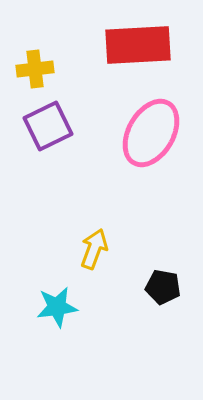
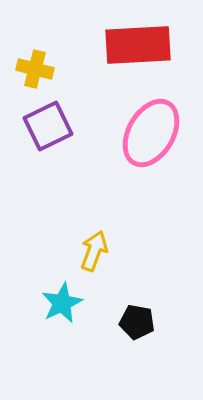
yellow cross: rotated 21 degrees clockwise
yellow arrow: moved 2 px down
black pentagon: moved 26 px left, 35 px down
cyan star: moved 5 px right, 4 px up; rotated 18 degrees counterclockwise
